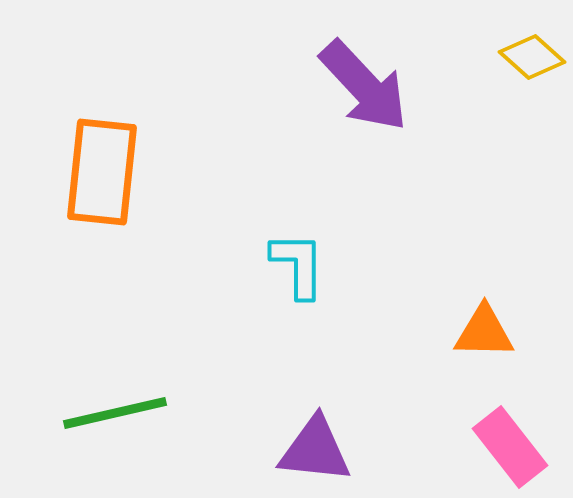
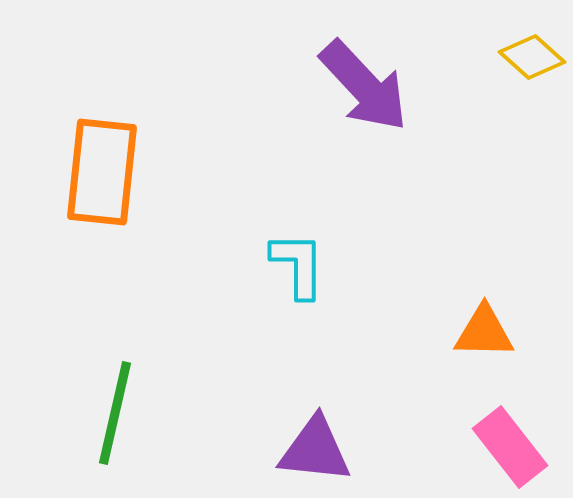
green line: rotated 64 degrees counterclockwise
